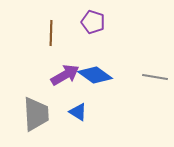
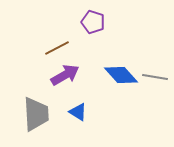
brown line: moved 6 px right, 15 px down; rotated 60 degrees clockwise
blue diamond: moved 26 px right; rotated 12 degrees clockwise
